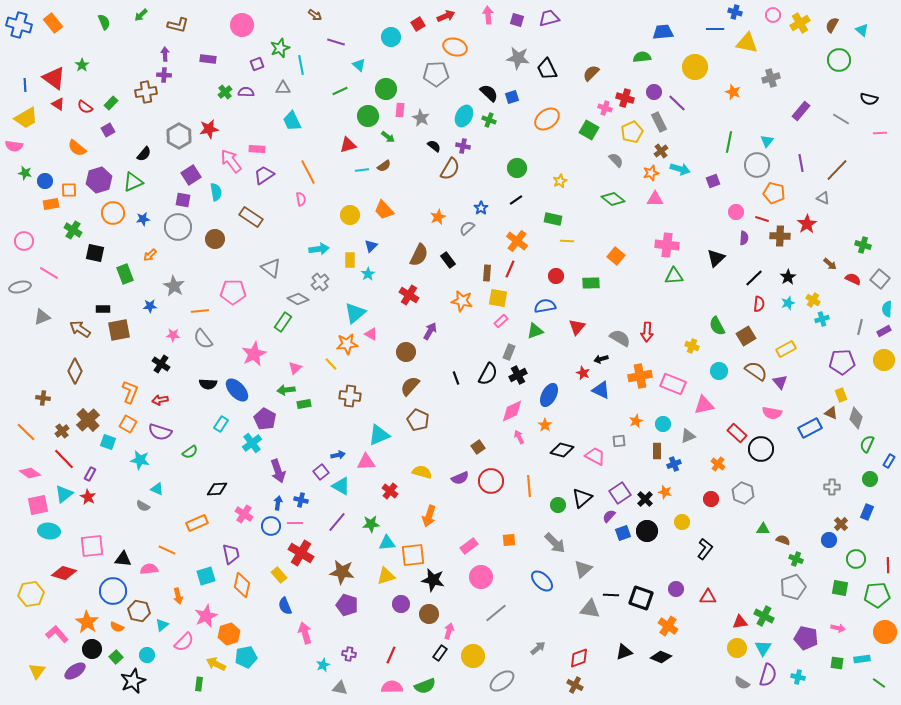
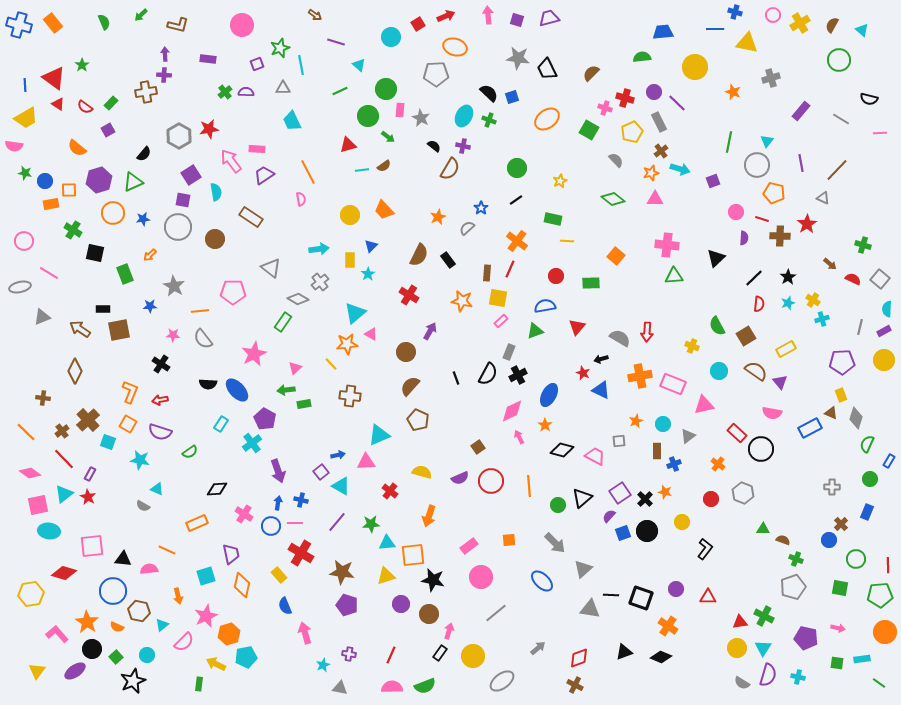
gray triangle at (688, 436): rotated 14 degrees counterclockwise
green pentagon at (877, 595): moved 3 px right
